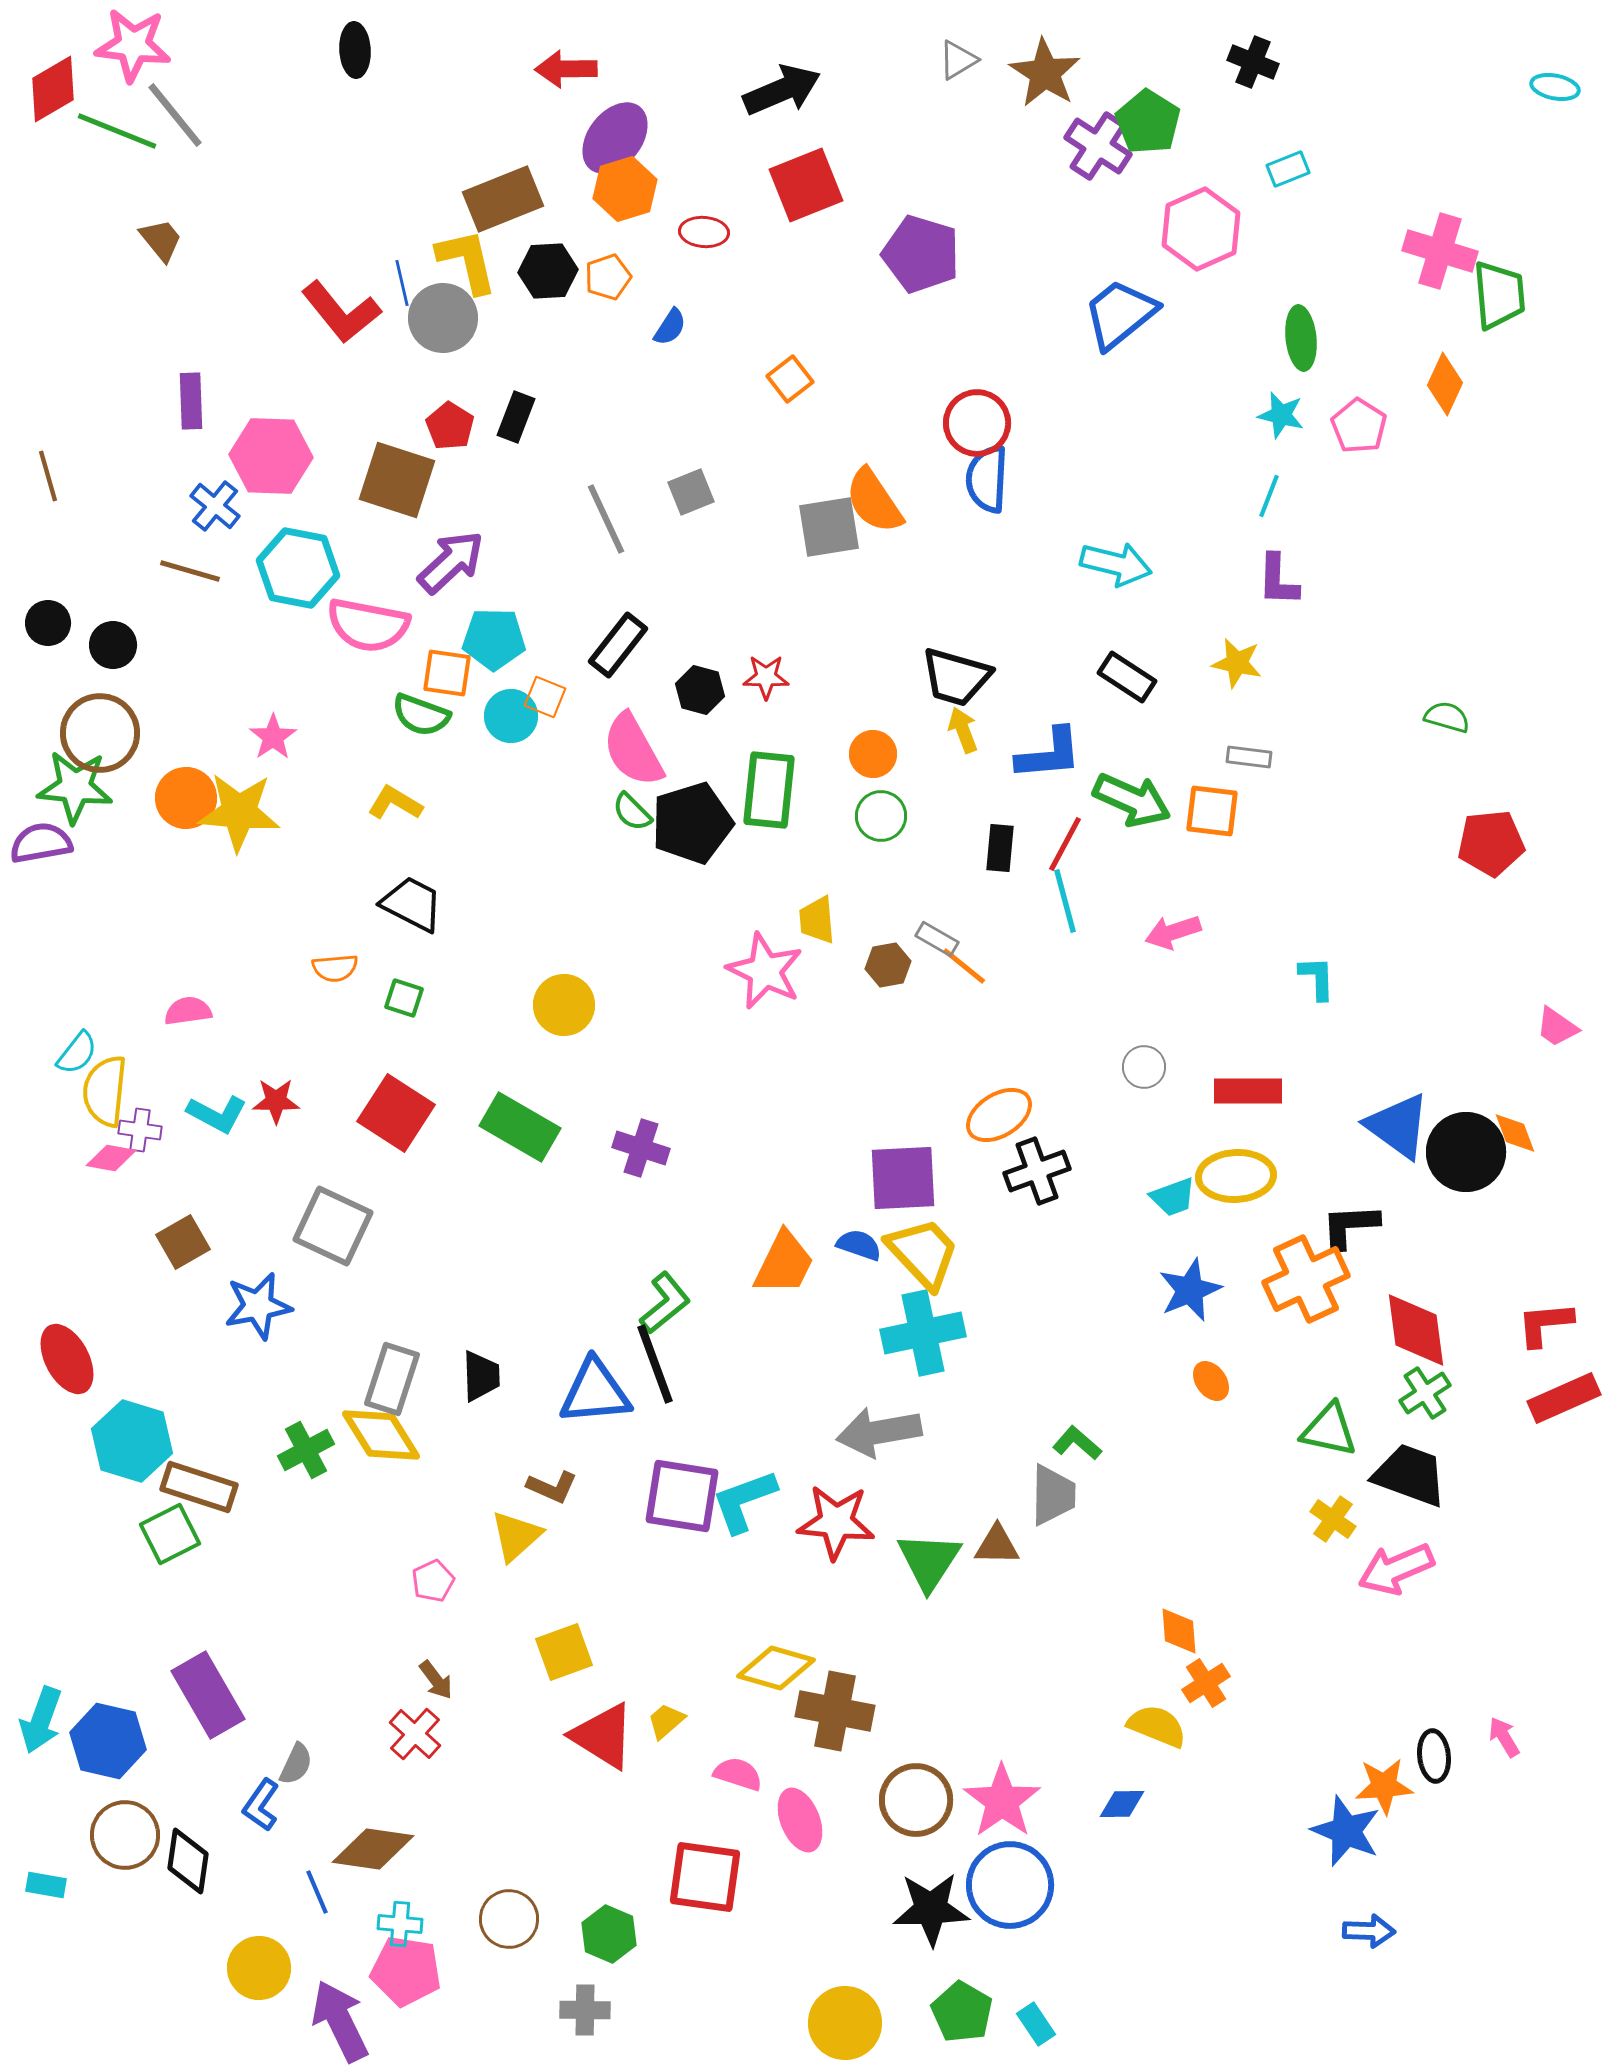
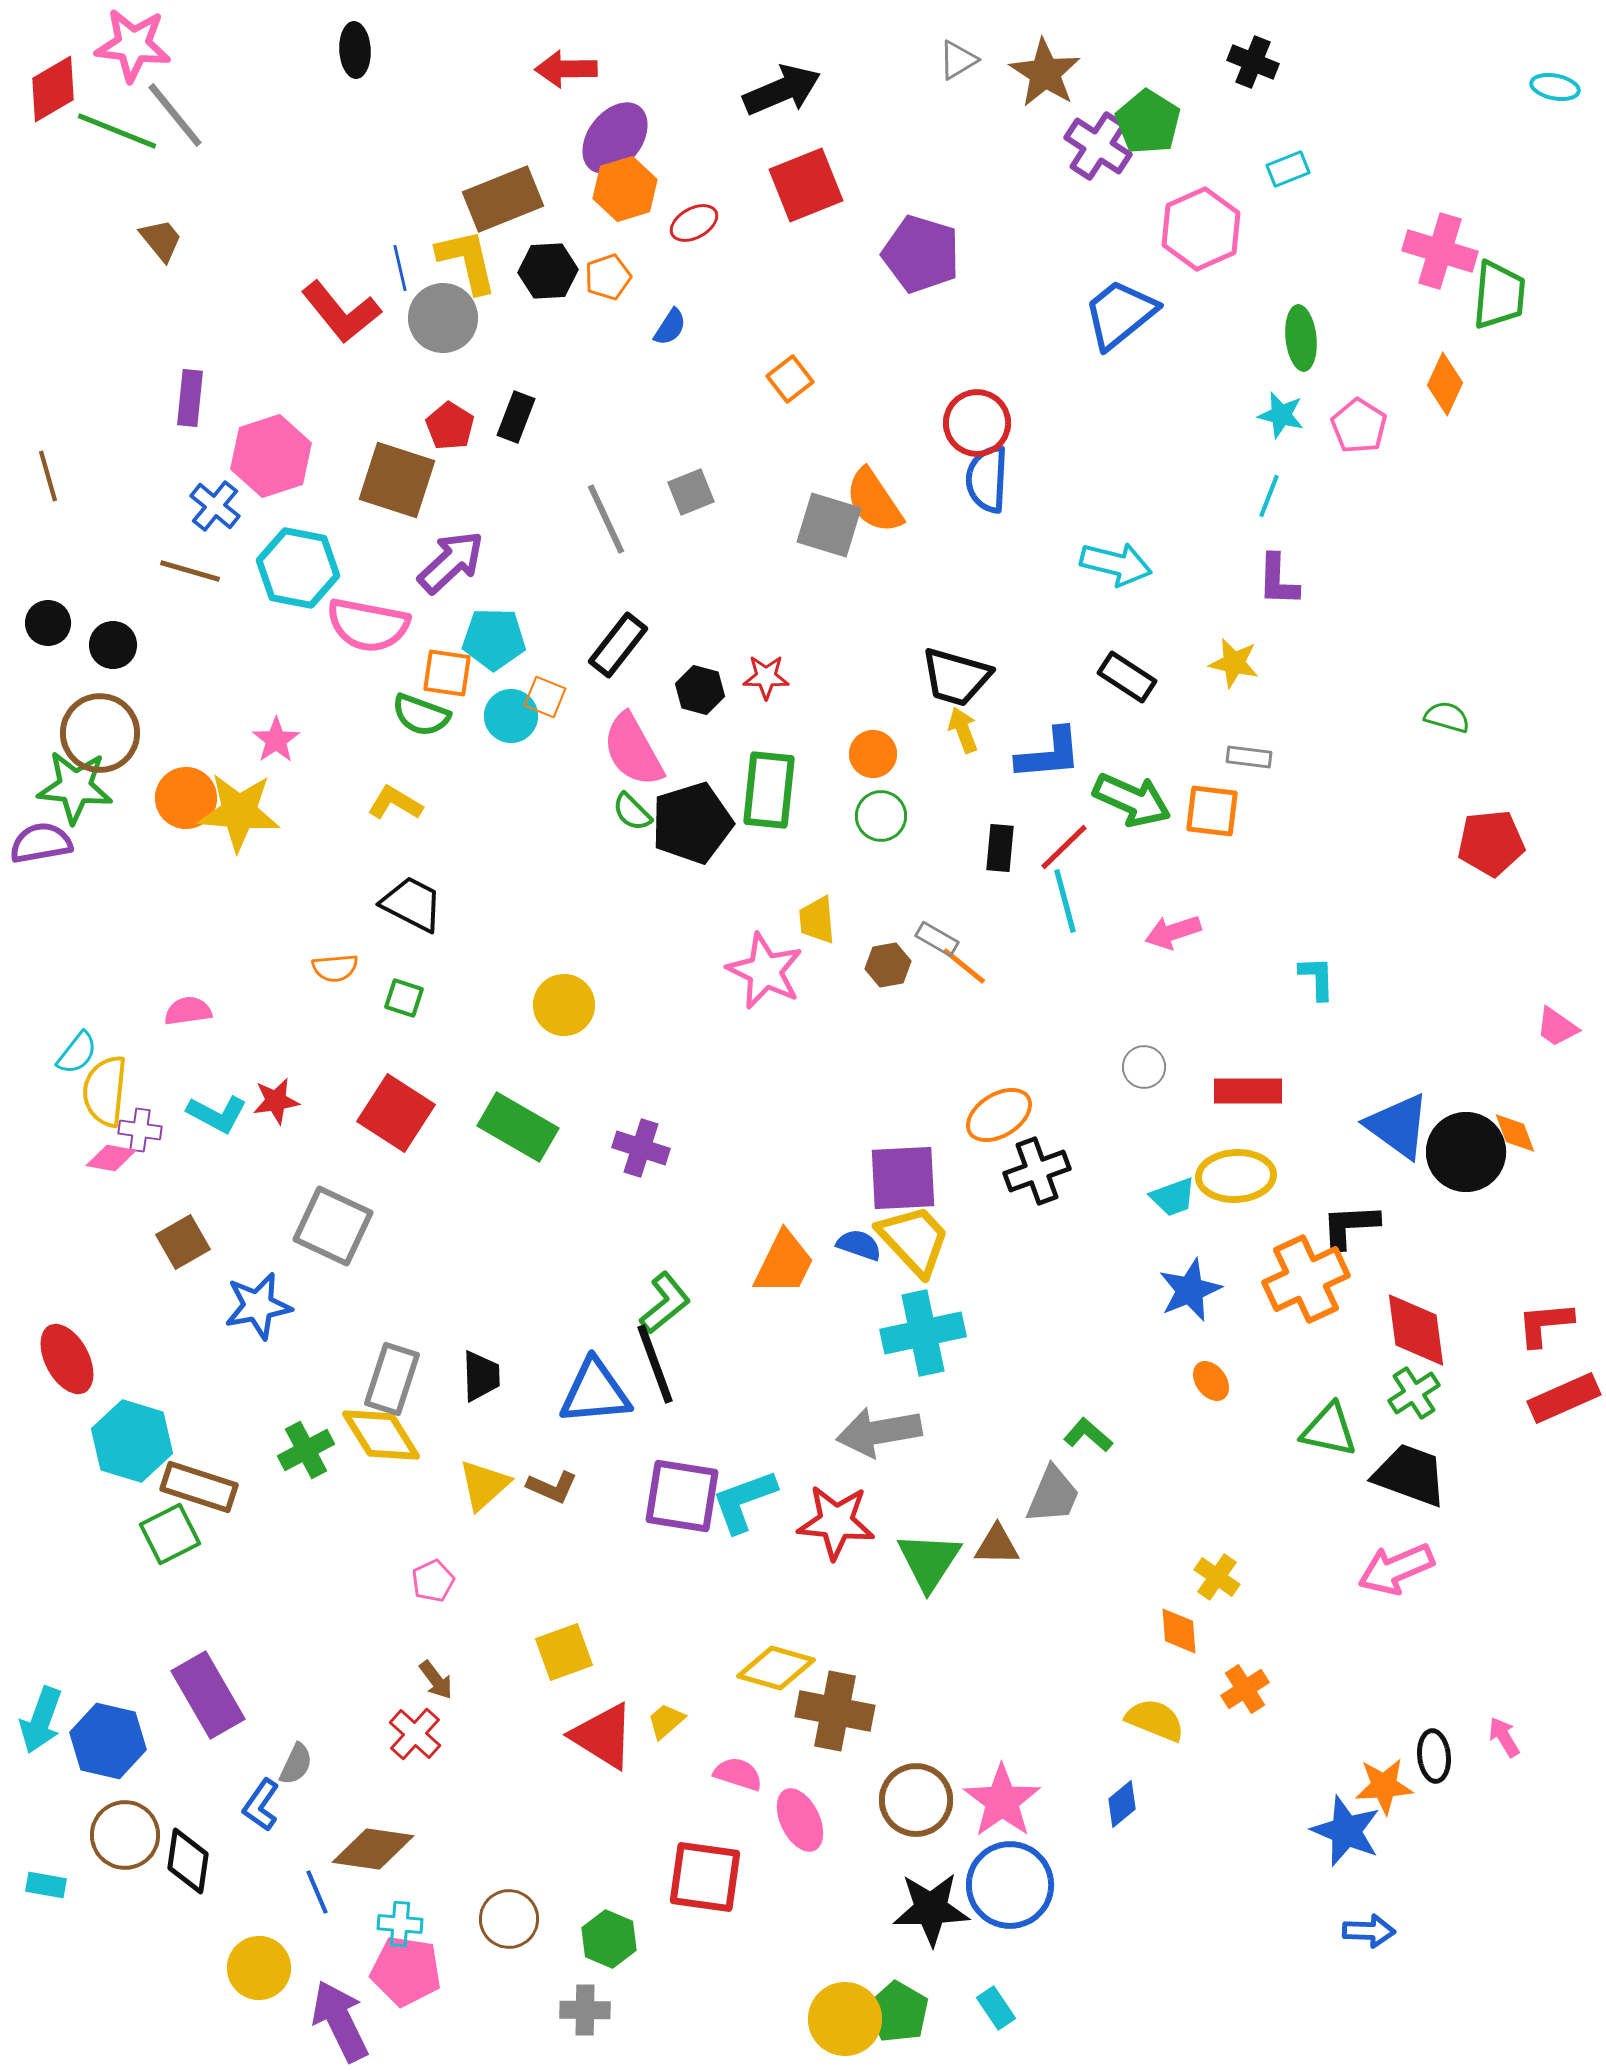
red ellipse at (704, 232): moved 10 px left, 9 px up; rotated 33 degrees counterclockwise
blue line at (402, 283): moved 2 px left, 15 px up
green trapezoid at (1499, 295): rotated 10 degrees clockwise
purple rectangle at (191, 401): moved 1 px left, 3 px up; rotated 8 degrees clockwise
pink hexagon at (271, 456): rotated 20 degrees counterclockwise
gray square at (829, 527): moved 2 px up; rotated 26 degrees clockwise
yellow star at (1237, 663): moved 3 px left
pink star at (273, 737): moved 3 px right, 3 px down
red line at (1065, 844): moved 1 px left, 3 px down; rotated 18 degrees clockwise
red star at (276, 1101): rotated 9 degrees counterclockwise
green rectangle at (520, 1127): moved 2 px left
yellow trapezoid at (923, 1253): moved 9 px left, 13 px up
green cross at (1425, 1393): moved 11 px left
green L-shape at (1077, 1443): moved 11 px right, 8 px up
gray trapezoid at (1053, 1495): rotated 22 degrees clockwise
yellow cross at (1333, 1519): moved 116 px left, 58 px down
yellow triangle at (516, 1536): moved 32 px left, 51 px up
orange cross at (1206, 1683): moved 39 px right, 6 px down
yellow semicircle at (1157, 1726): moved 2 px left, 6 px up
blue diamond at (1122, 1804): rotated 39 degrees counterclockwise
pink ellipse at (800, 1820): rotated 4 degrees counterclockwise
green hexagon at (609, 1934): moved 5 px down
green pentagon at (962, 2012): moved 64 px left
yellow circle at (845, 2023): moved 4 px up
cyan rectangle at (1036, 2024): moved 40 px left, 16 px up
